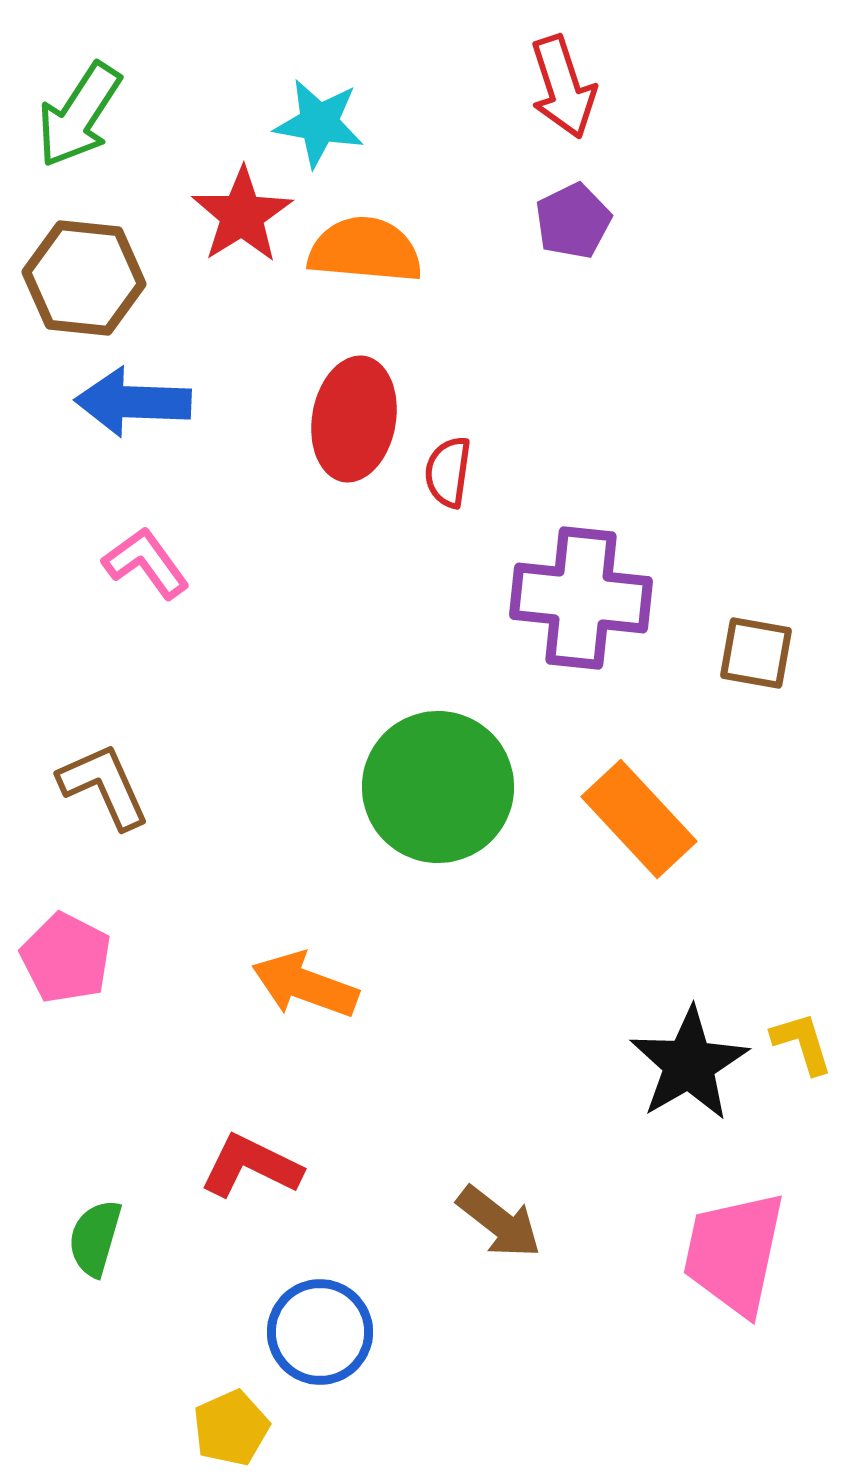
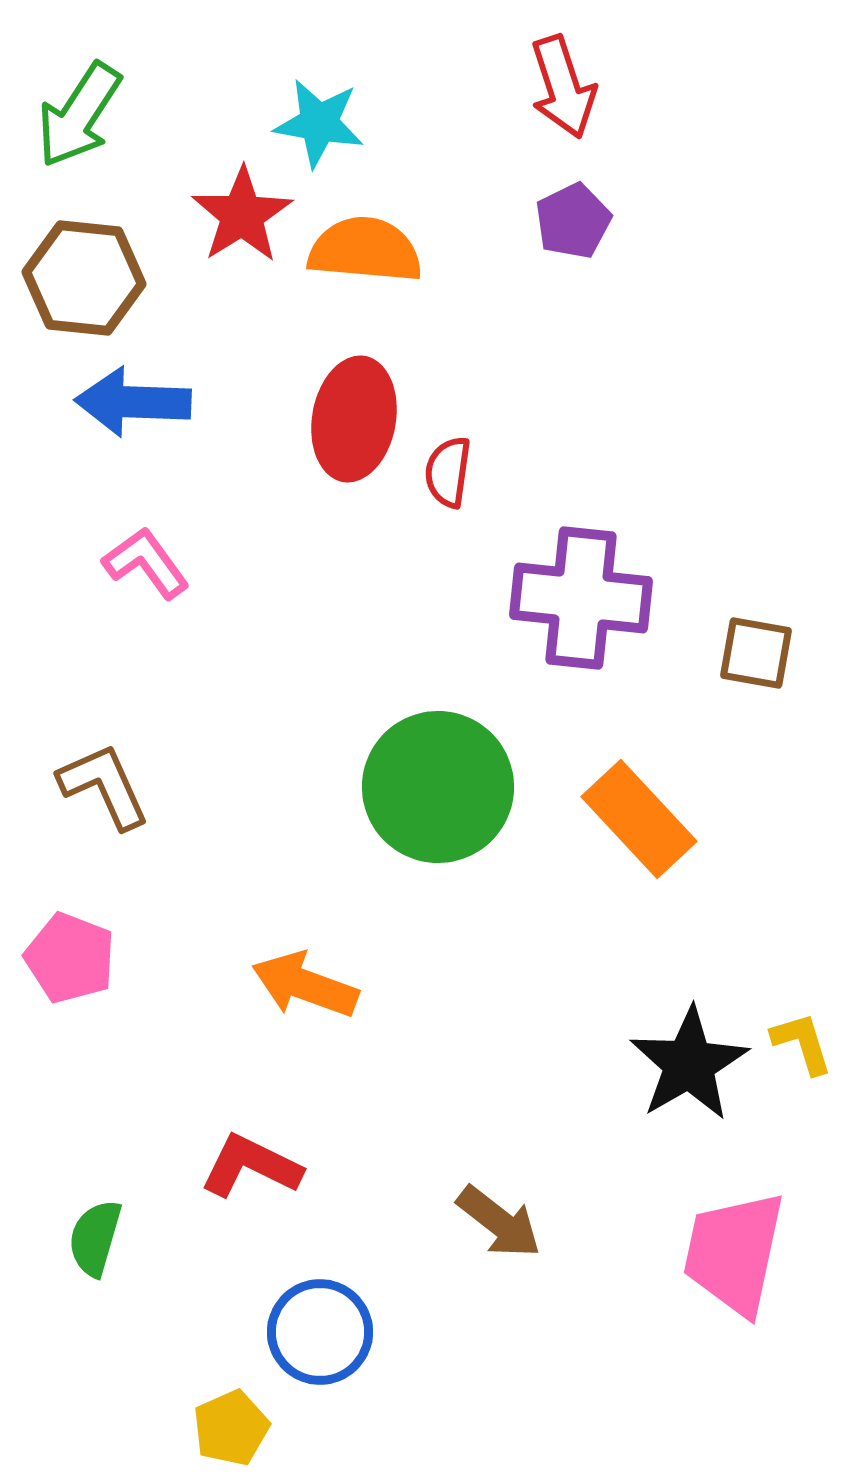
pink pentagon: moved 4 px right; rotated 6 degrees counterclockwise
